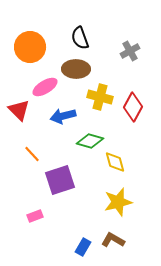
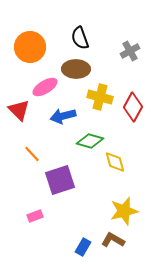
yellow star: moved 6 px right, 9 px down
